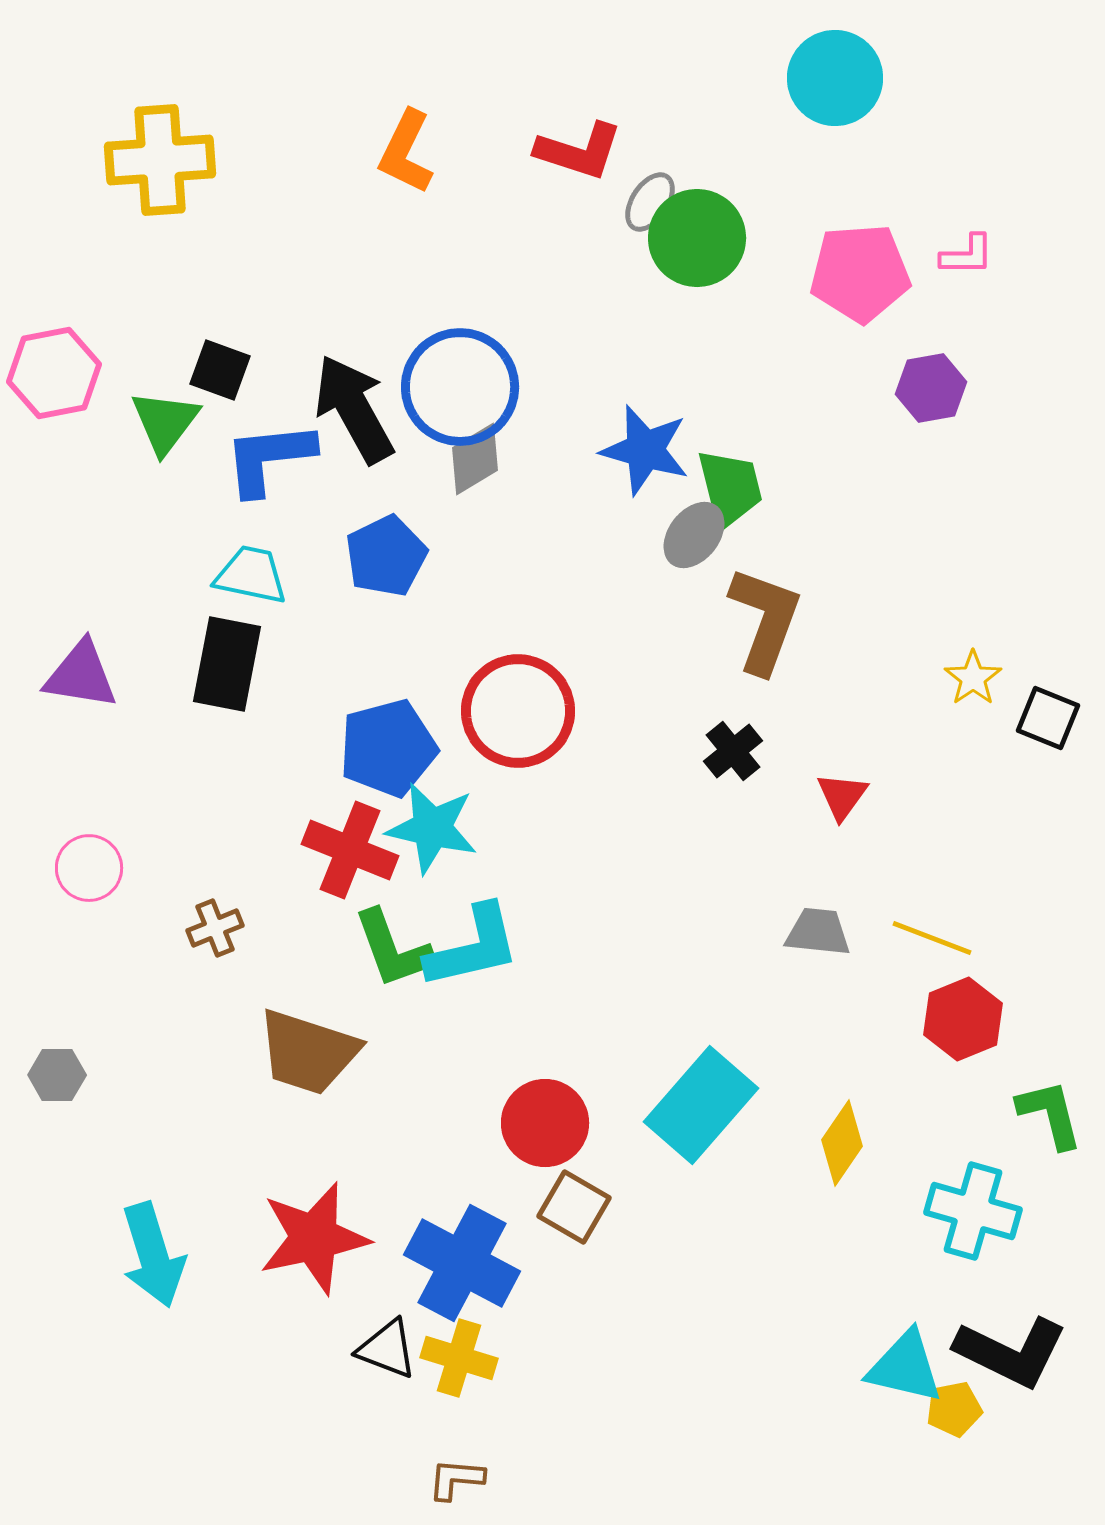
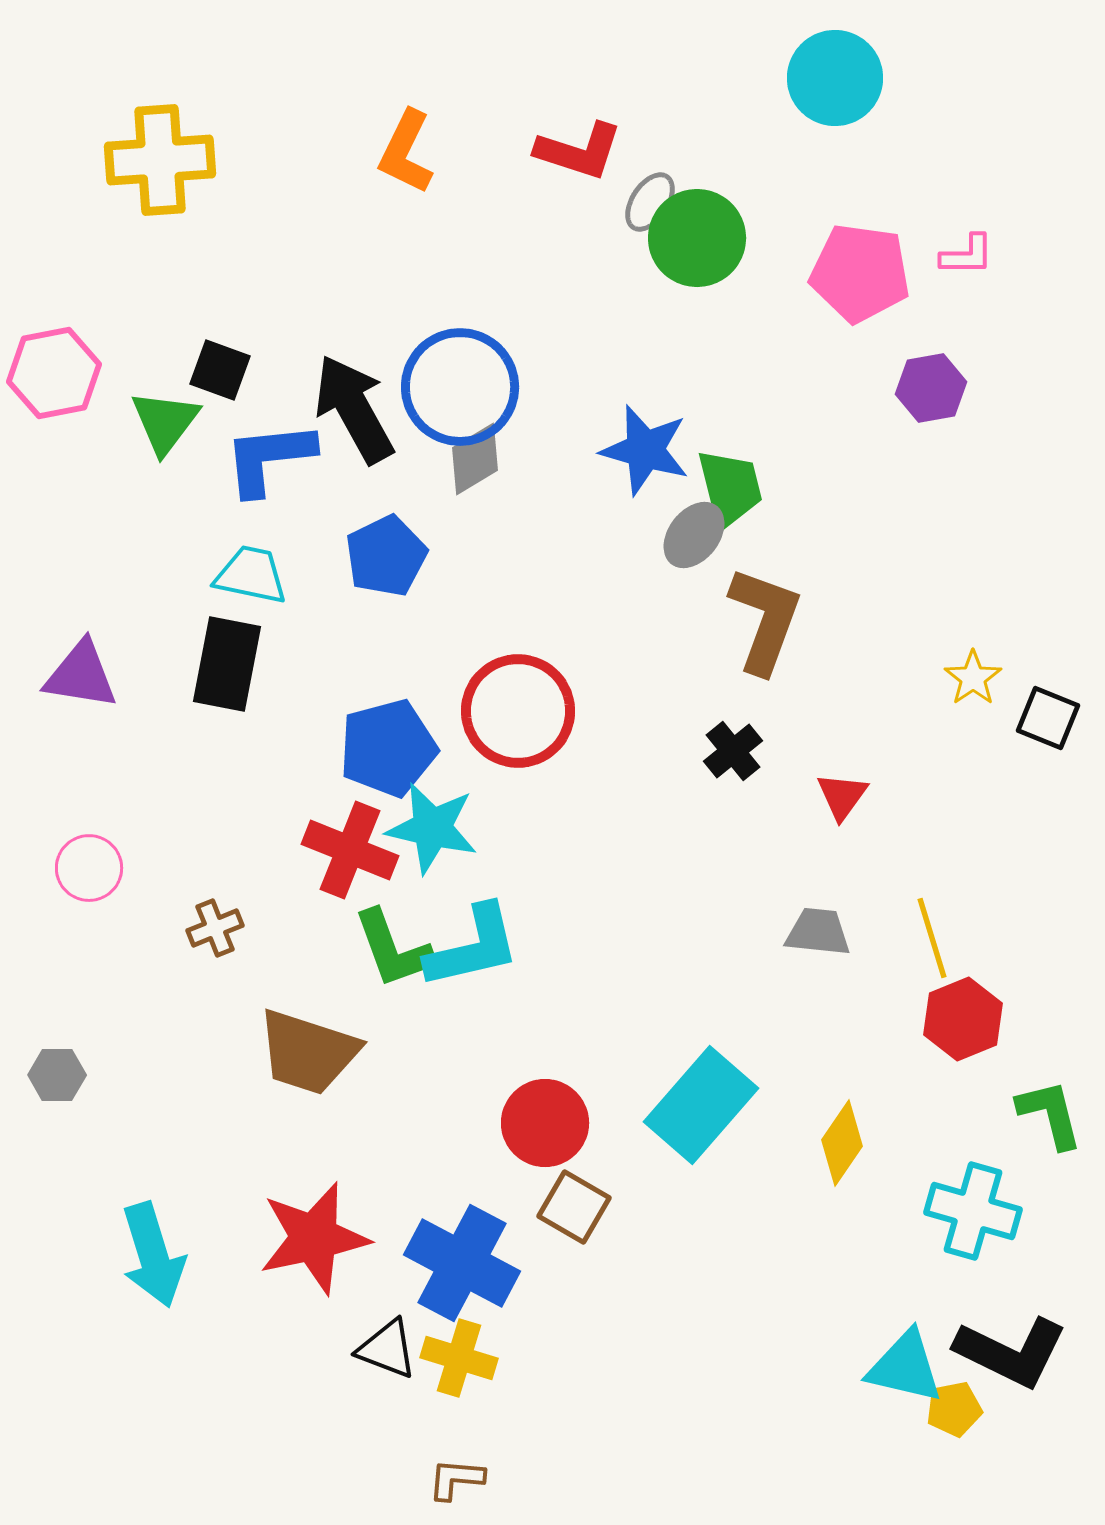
pink pentagon at (860, 273): rotated 12 degrees clockwise
yellow line at (932, 938): rotated 52 degrees clockwise
